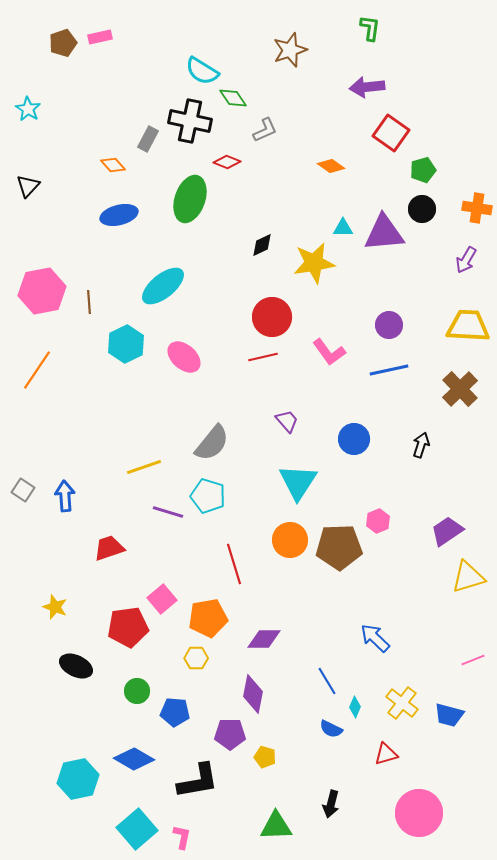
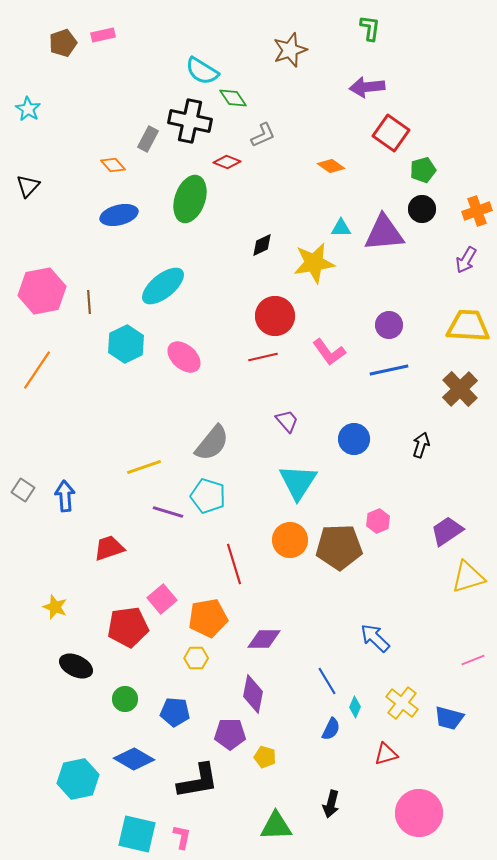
pink rectangle at (100, 37): moved 3 px right, 2 px up
gray L-shape at (265, 130): moved 2 px left, 5 px down
orange cross at (477, 208): moved 3 px down; rotated 28 degrees counterclockwise
cyan triangle at (343, 228): moved 2 px left
red circle at (272, 317): moved 3 px right, 1 px up
green circle at (137, 691): moved 12 px left, 8 px down
blue trapezoid at (449, 715): moved 3 px down
blue semicircle at (331, 729): rotated 90 degrees counterclockwise
cyan square at (137, 829): moved 5 px down; rotated 36 degrees counterclockwise
